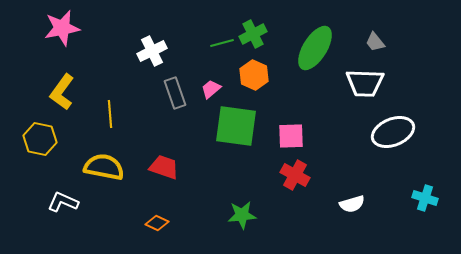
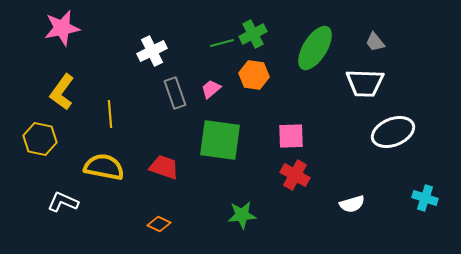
orange hexagon: rotated 16 degrees counterclockwise
green square: moved 16 px left, 14 px down
orange diamond: moved 2 px right, 1 px down
